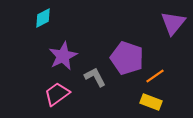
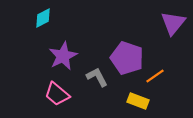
gray L-shape: moved 2 px right
pink trapezoid: rotated 104 degrees counterclockwise
yellow rectangle: moved 13 px left, 1 px up
